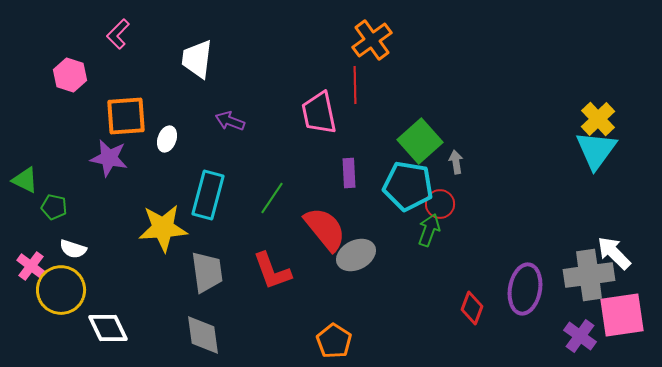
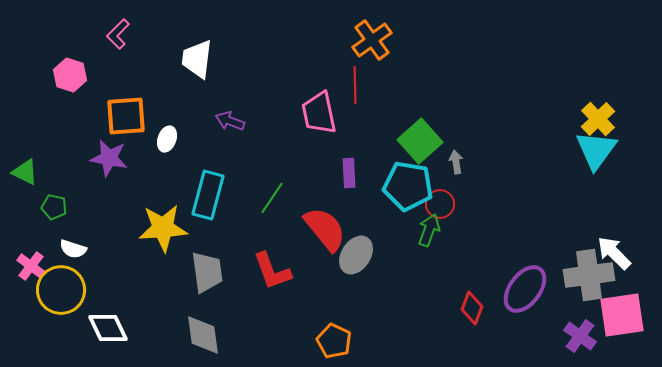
green triangle: moved 8 px up
gray ellipse: rotated 30 degrees counterclockwise
purple ellipse: rotated 27 degrees clockwise
orange pentagon: rotated 8 degrees counterclockwise
